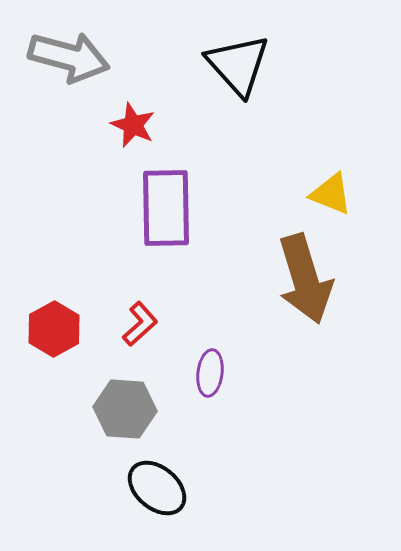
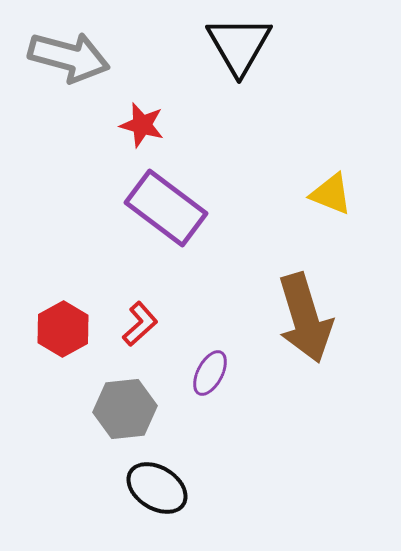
black triangle: moved 1 px right, 20 px up; rotated 12 degrees clockwise
red star: moved 9 px right; rotated 9 degrees counterclockwise
purple rectangle: rotated 52 degrees counterclockwise
brown arrow: moved 39 px down
red hexagon: moved 9 px right
purple ellipse: rotated 21 degrees clockwise
gray hexagon: rotated 10 degrees counterclockwise
black ellipse: rotated 8 degrees counterclockwise
